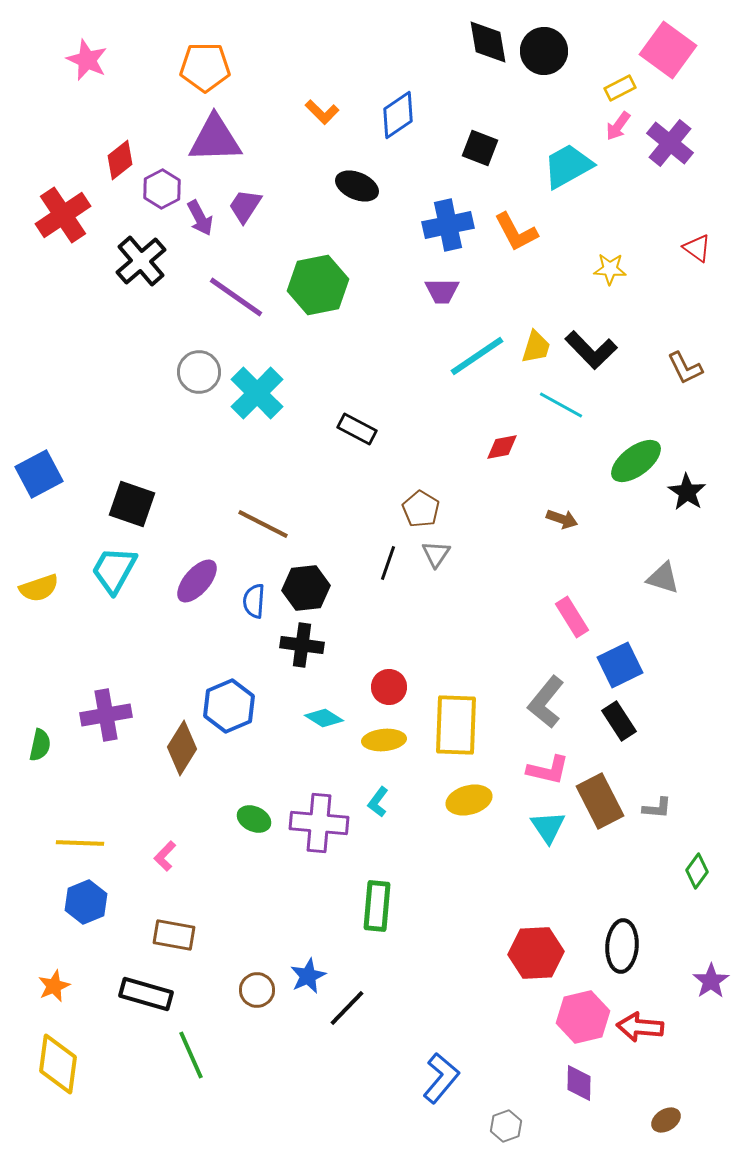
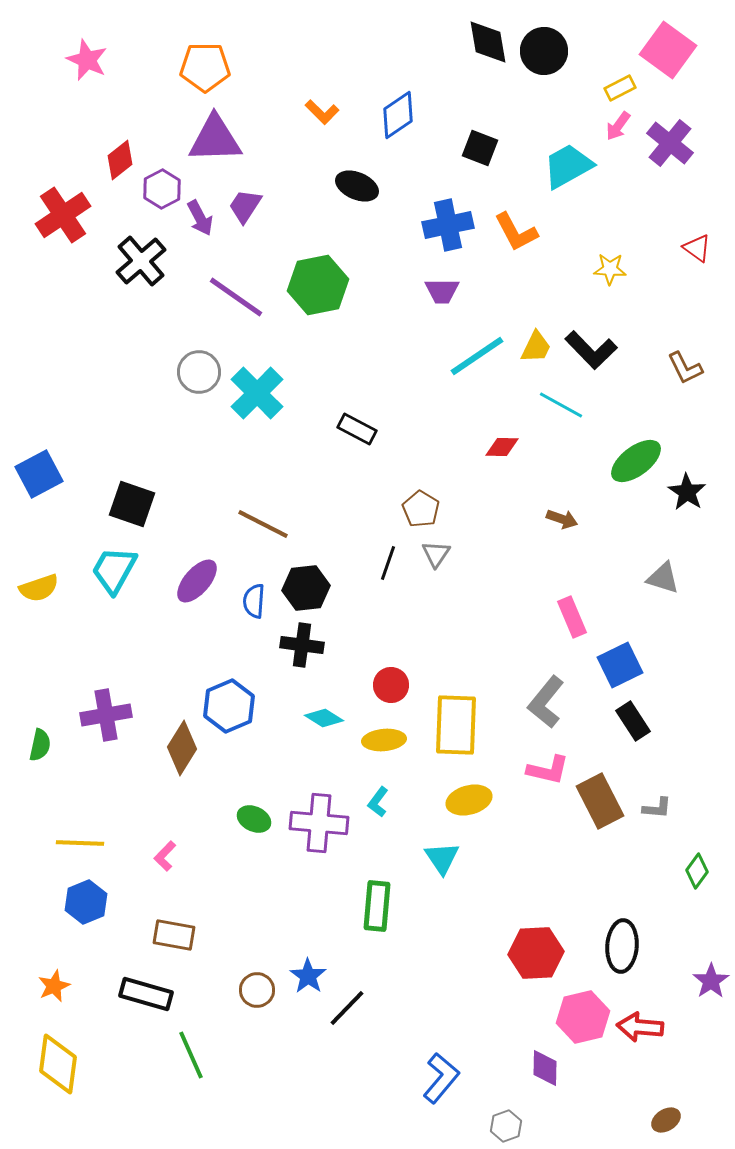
yellow trapezoid at (536, 347): rotated 9 degrees clockwise
red diamond at (502, 447): rotated 12 degrees clockwise
pink rectangle at (572, 617): rotated 9 degrees clockwise
red circle at (389, 687): moved 2 px right, 2 px up
black rectangle at (619, 721): moved 14 px right
cyan triangle at (548, 827): moved 106 px left, 31 px down
blue star at (308, 976): rotated 12 degrees counterclockwise
purple diamond at (579, 1083): moved 34 px left, 15 px up
